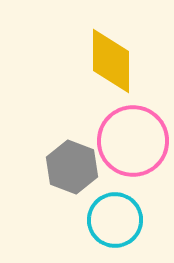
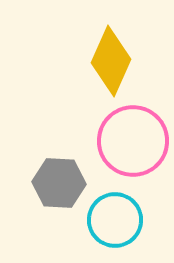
yellow diamond: rotated 24 degrees clockwise
gray hexagon: moved 13 px left, 16 px down; rotated 18 degrees counterclockwise
